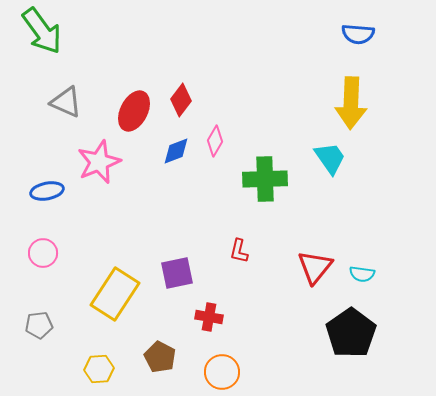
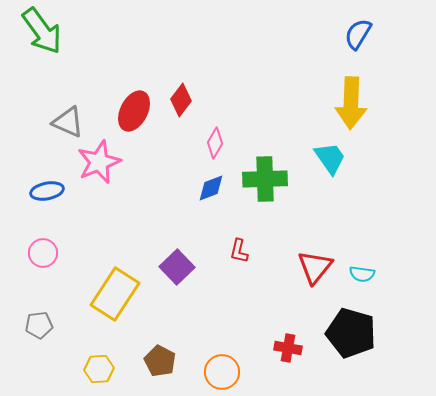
blue semicircle: rotated 116 degrees clockwise
gray triangle: moved 2 px right, 20 px down
pink diamond: moved 2 px down
blue diamond: moved 35 px right, 37 px down
purple square: moved 6 px up; rotated 32 degrees counterclockwise
red cross: moved 79 px right, 31 px down
black pentagon: rotated 21 degrees counterclockwise
brown pentagon: moved 4 px down
